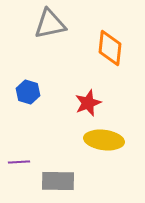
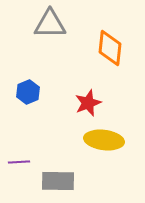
gray triangle: rotated 12 degrees clockwise
blue hexagon: rotated 20 degrees clockwise
